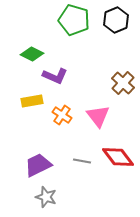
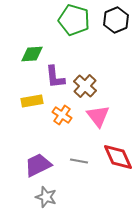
green diamond: rotated 30 degrees counterclockwise
purple L-shape: moved 1 px down; rotated 60 degrees clockwise
brown cross: moved 38 px left, 3 px down
red diamond: rotated 12 degrees clockwise
gray line: moved 3 px left
